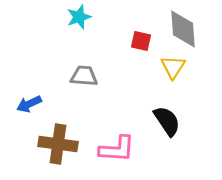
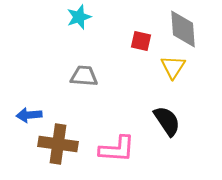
blue arrow: moved 11 px down; rotated 20 degrees clockwise
